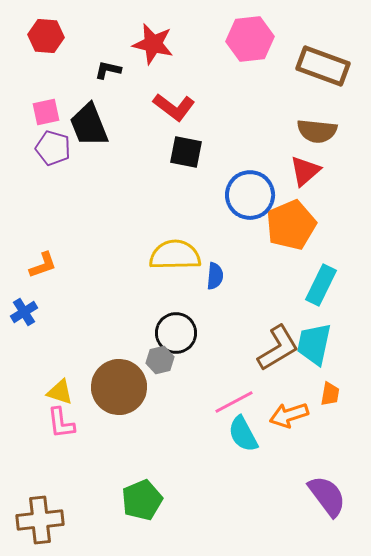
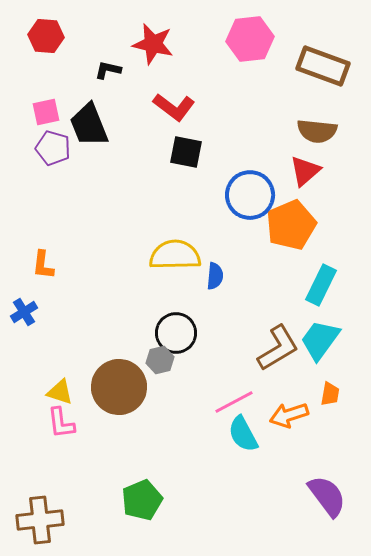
orange L-shape: rotated 116 degrees clockwise
cyan trapezoid: moved 6 px right, 4 px up; rotated 24 degrees clockwise
